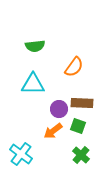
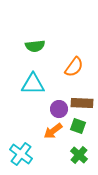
green cross: moved 2 px left
